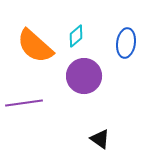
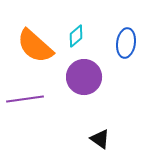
purple circle: moved 1 px down
purple line: moved 1 px right, 4 px up
